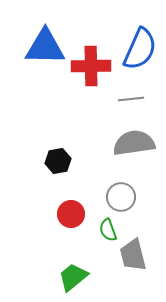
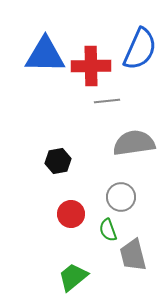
blue triangle: moved 8 px down
gray line: moved 24 px left, 2 px down
